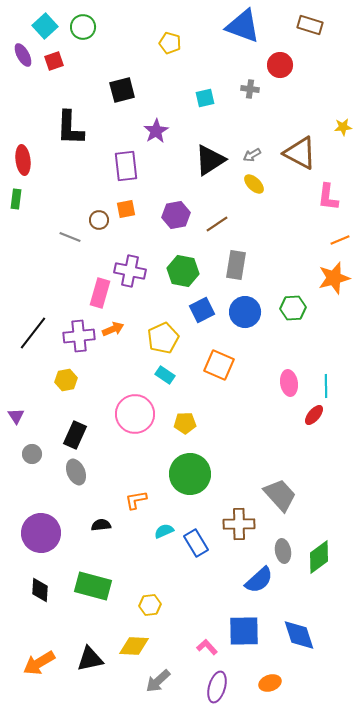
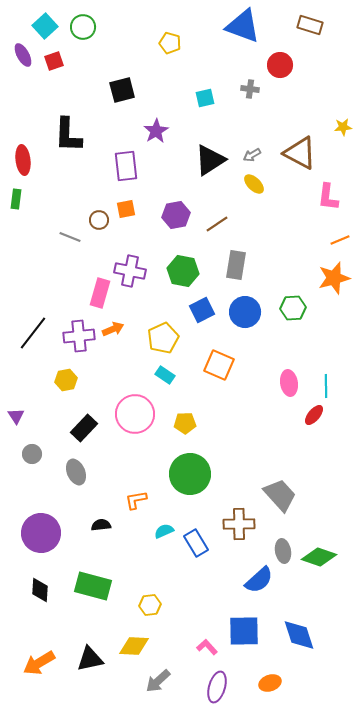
black L-shape at (70, 128): moved 2 px left, 7 px down
black rectangle at (75, 435): moved 9 px right, 7 px up; rotated 20 degrees clockwise
green diamond at (319, 557): rotated 56 degrees clockwise
